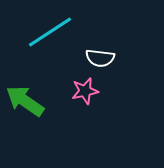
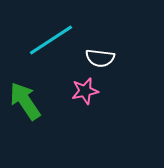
cyan line: moved 1 px right, 8 px down
green arrow: rotated 21 degrees clockwise
